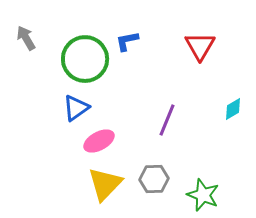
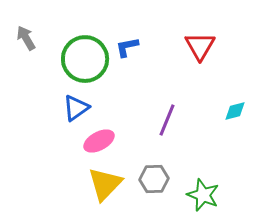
blue L-shape: moved 6 px down
cyan diamond: moved 2 px right, 2 px down; rotated 15 degrees clockwise
